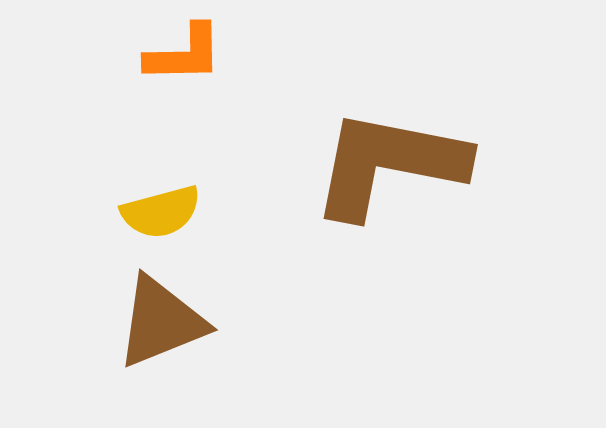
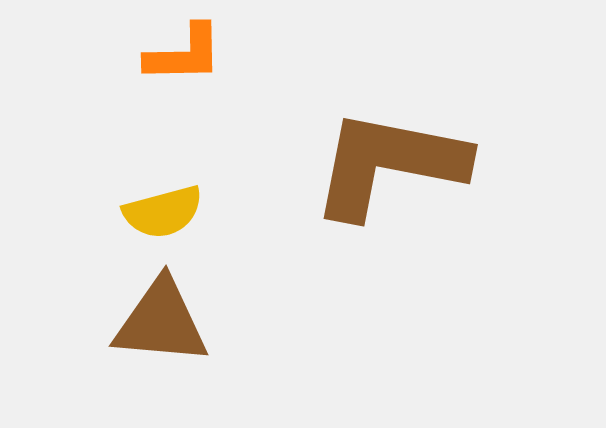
yellow semicircle: moved 2 px right
brown triangle: rotated 27 degrees clockwise
